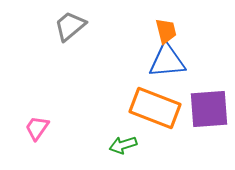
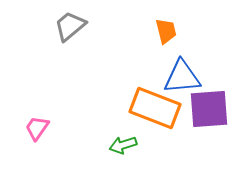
blue triangle: moved 15 px right, 16 px down
